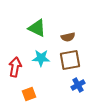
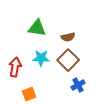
green triangle: rotated 18 degrees counterclockwise
brown square: moved 2 px left; rotated 35 degrees counterclockwise
